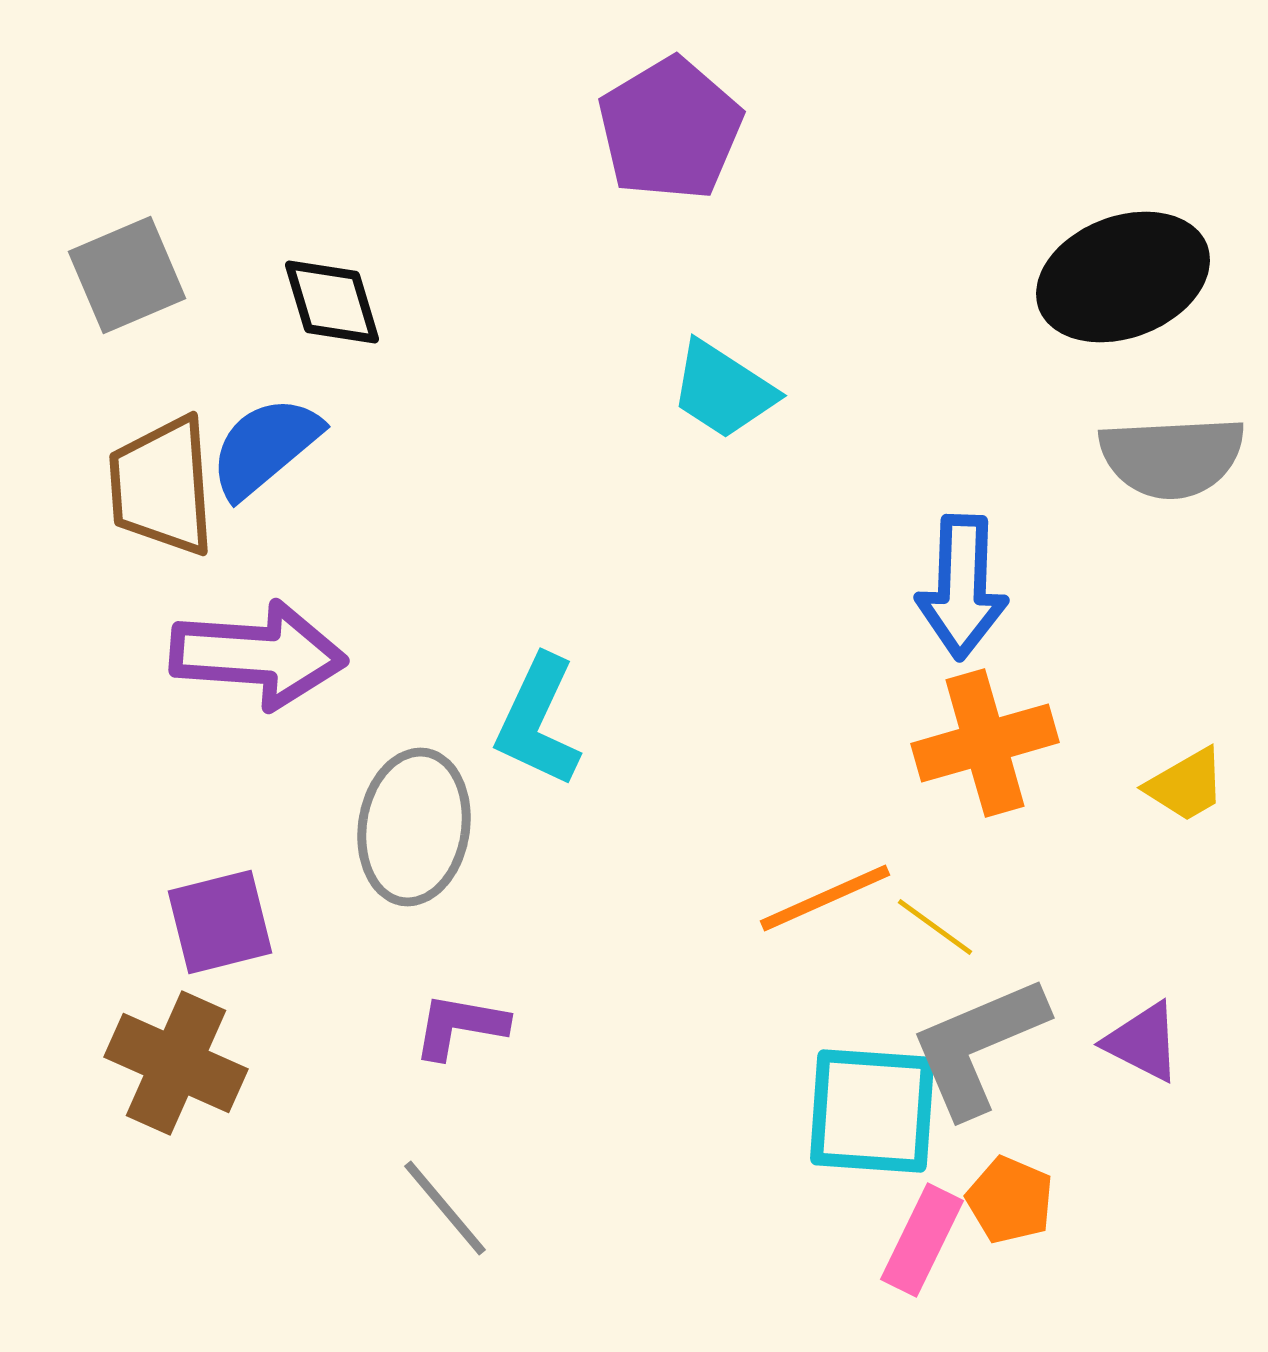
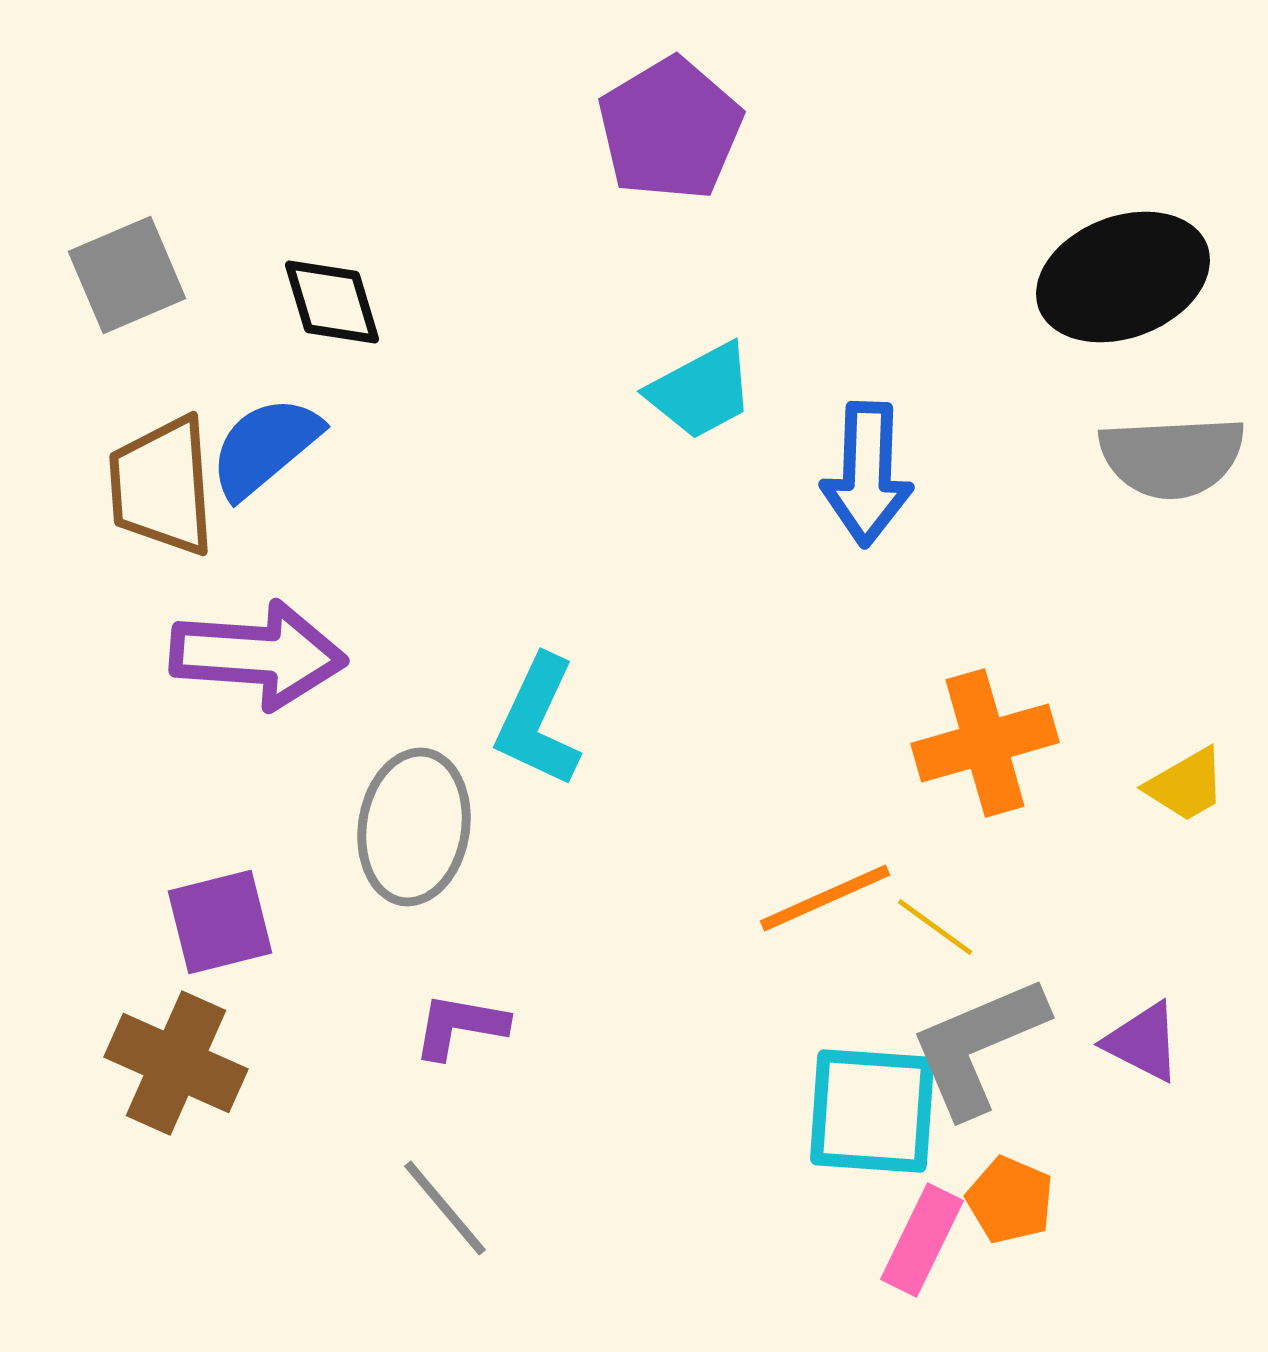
cyan trapezoid: moved 22 px left, 1 px down; rotated 61 degrees counterclockwise
blue arrow: moved 95 px left, 113 px up
